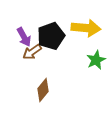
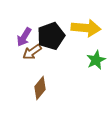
purple arrow: rotated 60 degrees clockwise
brown diamond: moved 3 px left, 2 px up
